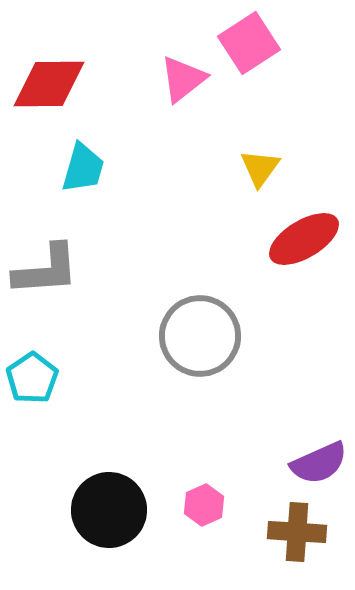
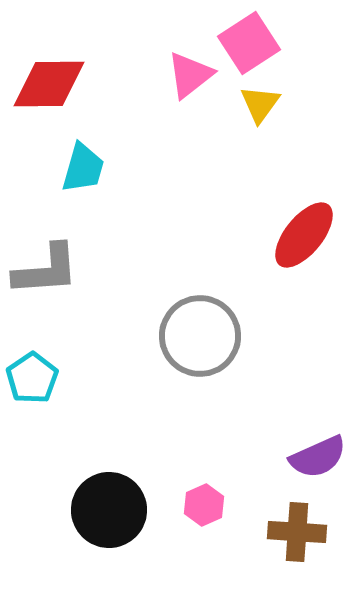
pink triangle: moved 7 px right, 4 px up
yellow triangle: moved 64 px up
red ellipse: moved 4 px up; rotated 20 degrees counterclockwise
purple semicircle: moved 1 px left, 6 px up
